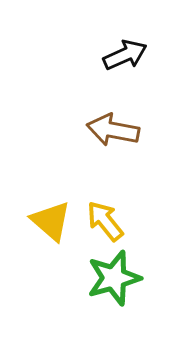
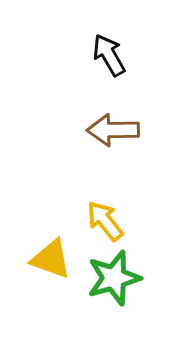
black arrow: moved 16 px left; rotated 96 degrees counterclockwise
brown arrow: rotated 12 degrees counterclockwise
yellow triangle: moved 38 px down; rotated 21 degrees counterclockwise
